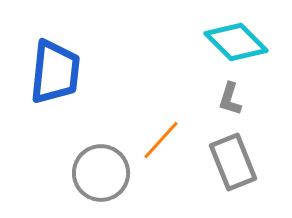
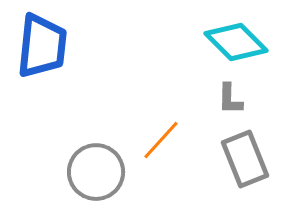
blue trapezoid: moved 13 px left, 26 px up
gray L-shape: rotated 16 degrees counterclockwise
gray rectangle: moved 12 px right, 3 px up
gray circle: moved 5 px left, 1 px up
